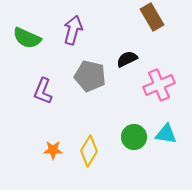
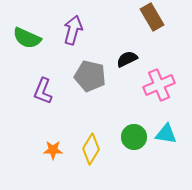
yellow diamond: moved 2 px right, 2 px up
